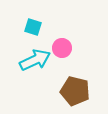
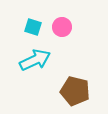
pink circle: moved 21 px up
